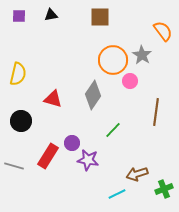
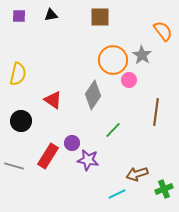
pink circle: moved 1 px left, 1 px up
red triangle: moved 1 px down; rotated 18 degrees clockwise
